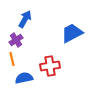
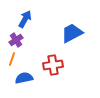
orange line: rotated 32 degrees clockwise
red cross: moved 3 px right, 1 px up
